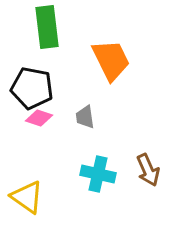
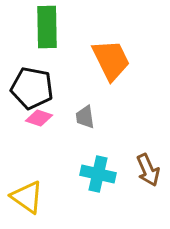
green rectangle: rotated 6 degrees clockwise
